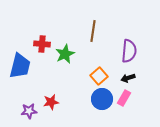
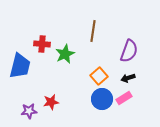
purple semicircle: rotated 15 degrees clockwise
pink rectangle: rotated 28 degrees clockwise
